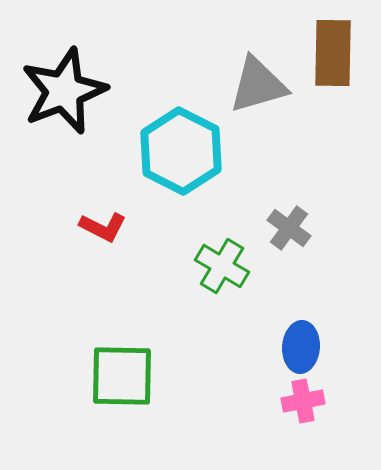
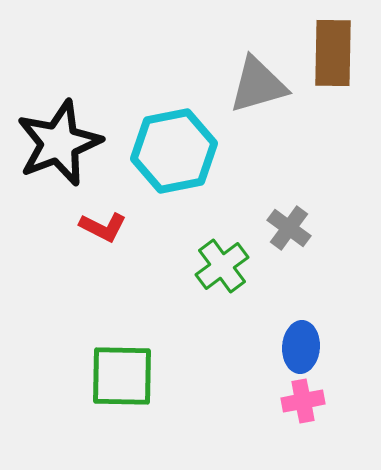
black star: moved 5 px left, 52 px down
cyan hexagon: moved 7 px left; rotated 22 degrees clockwise
green cross: rotated 22 degrees clockwise
